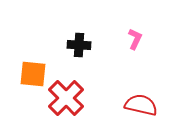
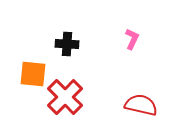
pink L-shape: moved 3 px left
black cross: moved 12 px left, 1 px up
red cross: moved 1 px left, 1 px up
